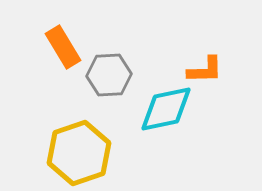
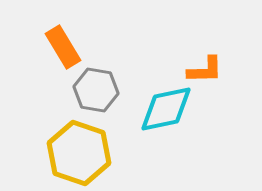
gray hexagon: moved 13 px left, 15 px down; rotated 12 degrees clockwise
yellow hexagon: rotated 22 degrees counterclockwise
